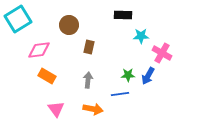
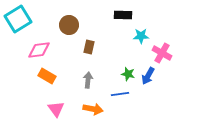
green star: moved 1 px up; rotated 16 degrees clockwise
